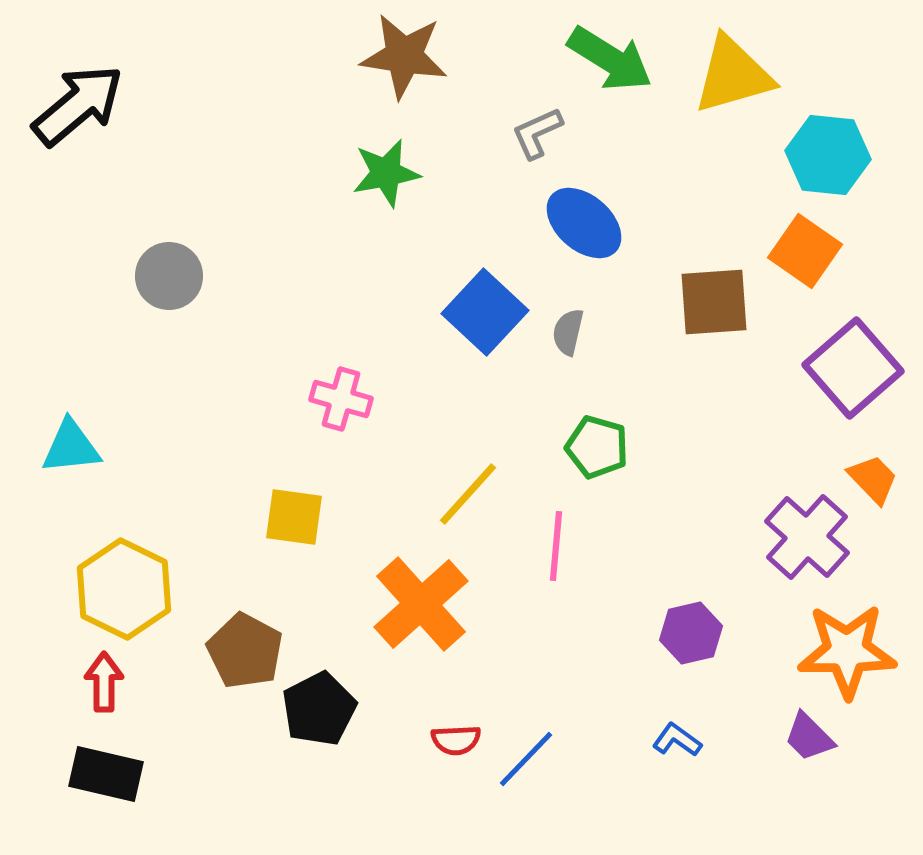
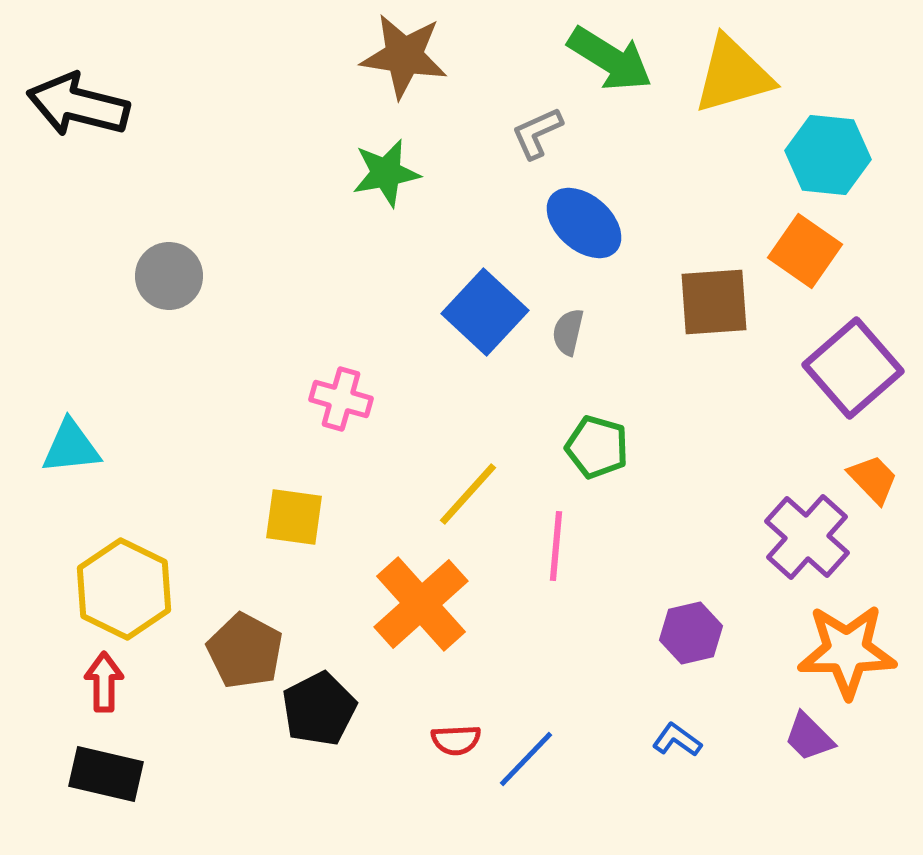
black arrow: rotated 126 degrees counterclockwise
